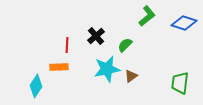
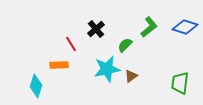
green L-shape: moved 2 px right, 11 px down
blue diamond: moved 1 px right, 4 px down
black cross: moved 7 px up
red line: moved 4 px right, 1 px up; rotated 35 degrees counterclockwise
orange rectangle: moved 2 px up
cyan diamond: rotated 15 degrees counterclockwise
